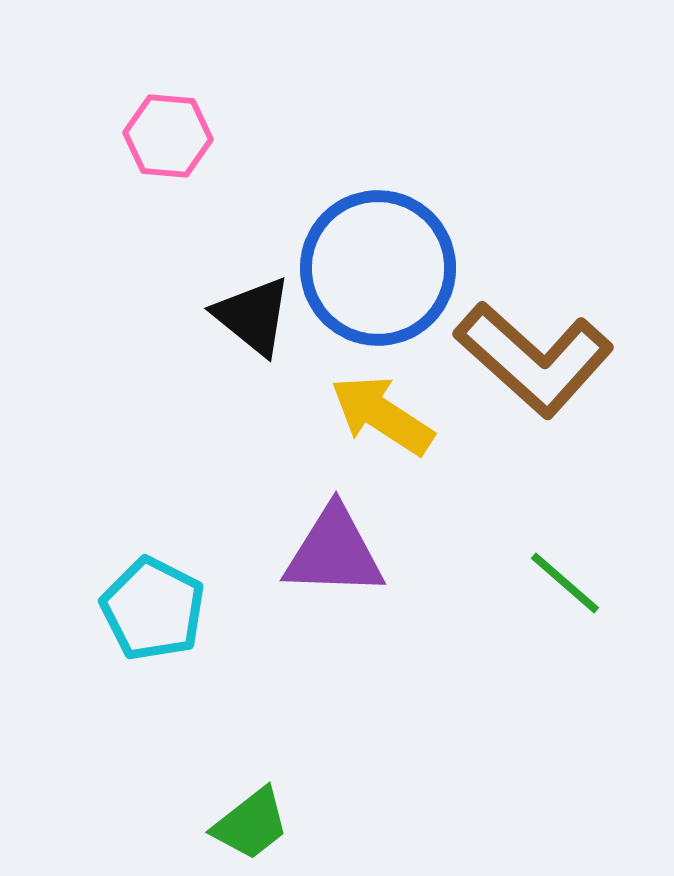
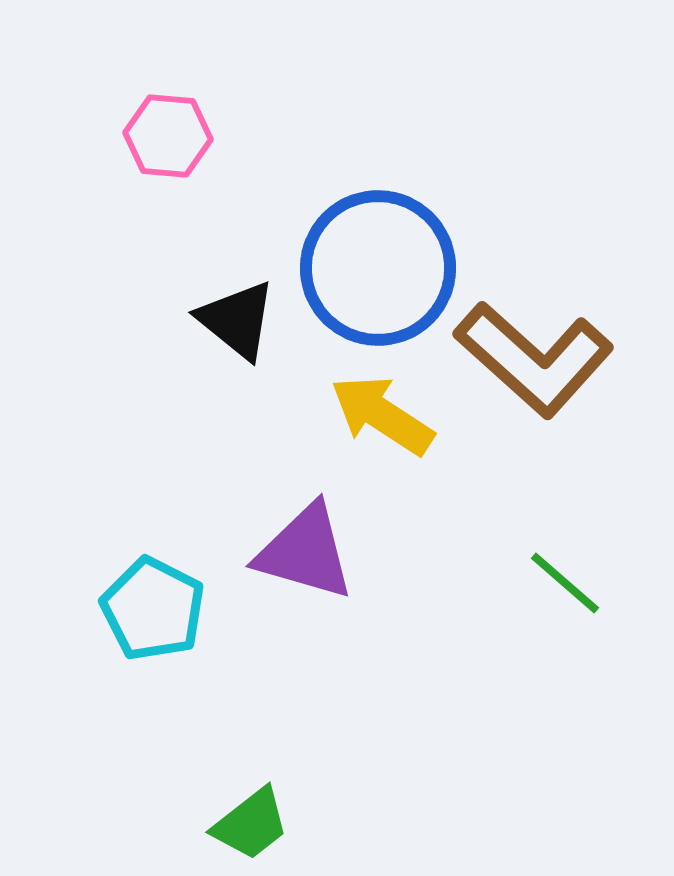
black triangle: moved 16 px left, 4 px down
purple triangle: moved 29 px left; rotated 14 degrees clockwise
